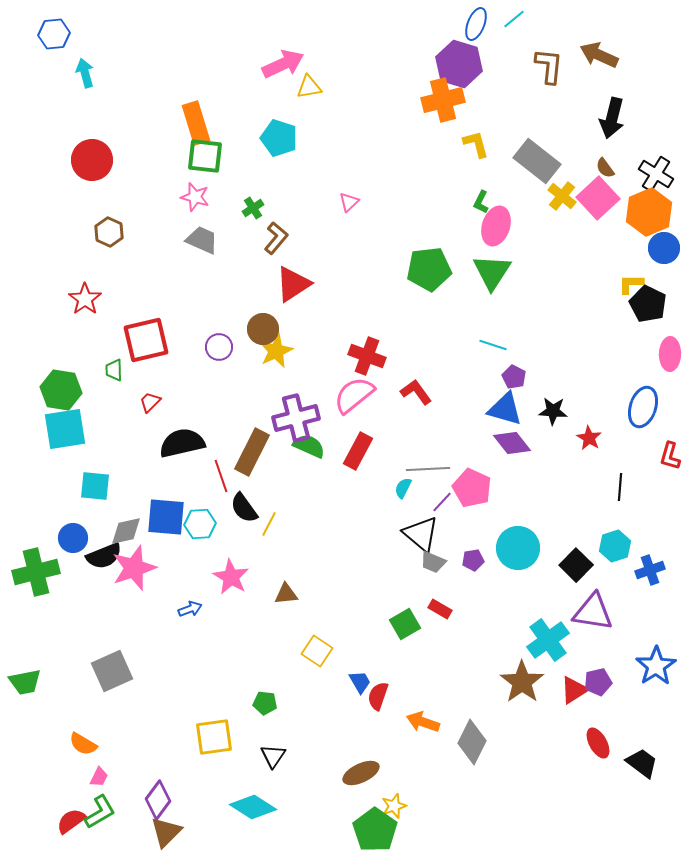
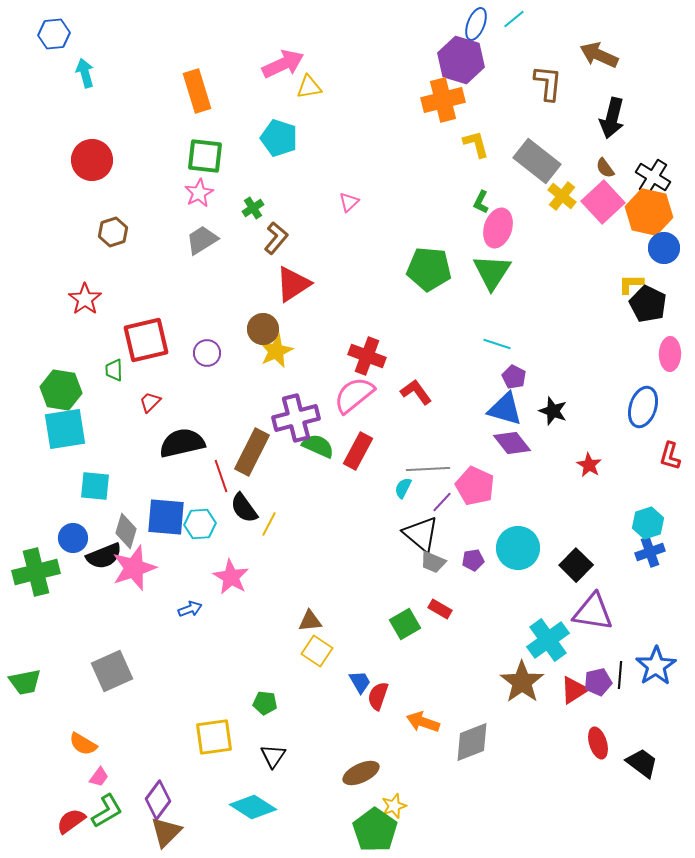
purple hexagon at (459, 64): moved 2 px right, 4 px up
brown L-shape at (549, 66): moved 1 px left, 17 px down
orange rectangle at (196, 123): moved 1 px right, 32 px up
black cross at (656, 174): moved 3 px left, 3 px down
pink star at (195, 197): moved 4 px right, 4 px up; rotated 28 degrees clockwise
pink square at (598, 198): moved 5 px right, 4 px down
orange hexagon at (649, 212): rotated 24 degrees counterclockwise
pink ellipse at (496, 226): moved 2 px right, 2 px down
brown hexagon at (109, 232): moved 4 px right; rotated 16 degrees clockwise
gray trapezoid at (202, 240): rotated 56 degrees counterclockwise
green pentagon at (429, 269): rotated 12 degrees clockwise
cyan line at (493, 345): moved 4 px right, 1 px up
purple circle at (219, 347): moved 12 px left, 6 px down
black star at (553, 411): rotated 16 degrees clockwise
red star at (589, 438): moved 27 px down
green semicircle at (309, 446): moved 9 px right
black line at (620, 487): moved 188 px down
pink pentagon at (472, 488): moved 3 px right, 2 px up
gray diamond at (126, 531): rotated 60 degrees counterclockwise
cyan hexagon at (615, 546): moved 33 px right, 23 px up
blue cross at (650, 570): moved 18 px up
brown triangle at (286, 594): moved 24 px right, 27 px down
gray diamond at (472, 742): rotated 42 degrees clockwise
red ellipse at (598, 743): rotated 12 degrees clockwise
pink trapezoid at (99, 777): rotated 10 degrees clockwise
green L-shape at (100, 812): moved 7 px right, 1 px up
